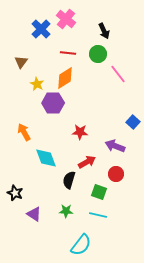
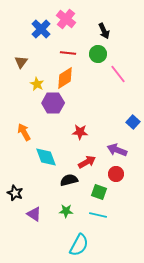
purple arrow: moved 2 px right, 4 px down
cyan diamond: moved 1 px up
black semicircle: rotated 60 degrees clockwise
cyan semicircle: moved 2 px left; rotated 10 degrees counterclockwise
